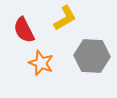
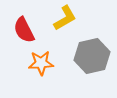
gray hexagon: rotated 16 degrees counterclockwise
orange star: rotated 25 degrees counterclockwise
